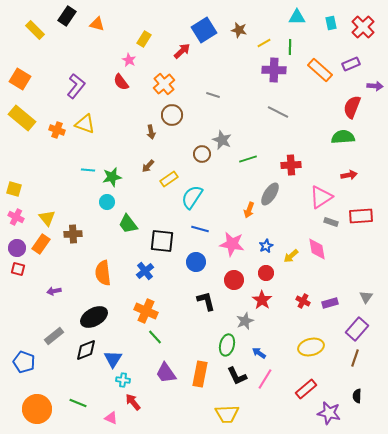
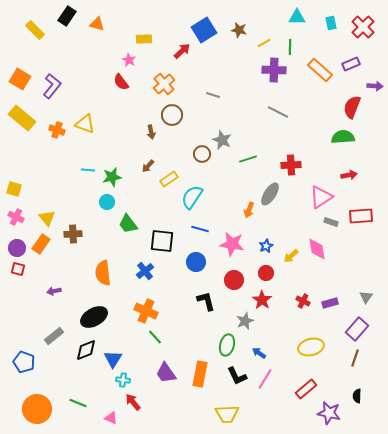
yellow rectangle at (144, 39): rotated 56 degrees clockwise
purple L-shape at (76, 86): moved 24 px left
